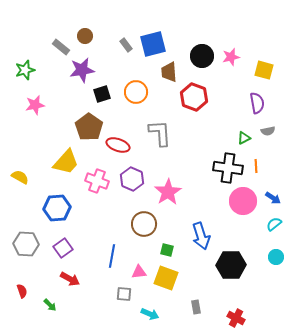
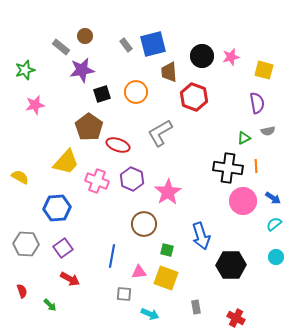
gray L-shape at (160, 133): rotated 116 degrees counterclockwise
